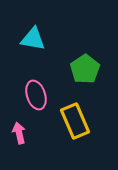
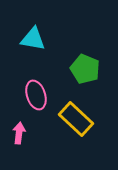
green pentagon: rotated 16 degrees counterclockwise
yellow rectangle: moved 1 px right, 2 px up; rotated 24 degrees counterclockwise
pink arrow: rotated 20 degrees clockwise
